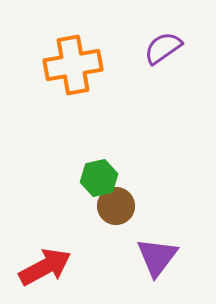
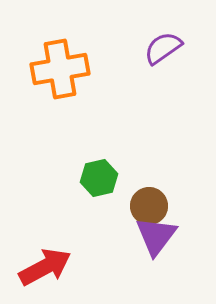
orange cross: moved 13 px left, 4 px down
brown circle: moved 33 px right
purple triangle: moved 1 px left, 21 px up
